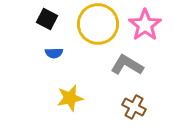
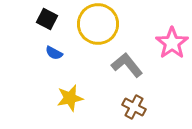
pink star: moved 27 px right, 18 px down
blue semicircle: rotated 30 degrees clockwise
gray L-shape: rotated 20 degrees clockwise
